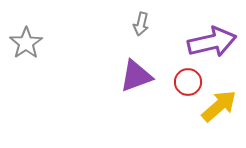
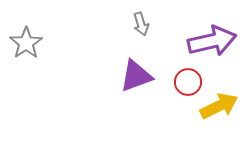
gray arrow: rotated 30 degrees counterclockwise
purple arrow: moved 1 px up
yellow arrow: rotated 15 degrees clockwise
